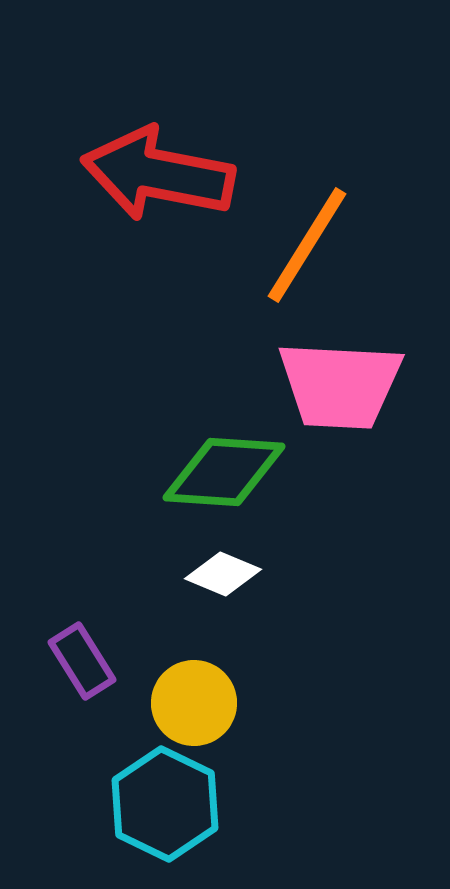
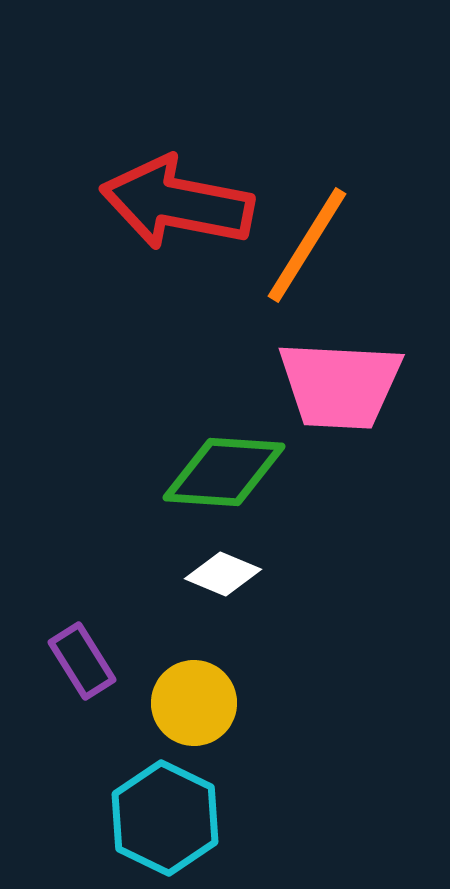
red arrow: moved 19 px right, 29 px down
cyan hexagon: moved 14 px down
